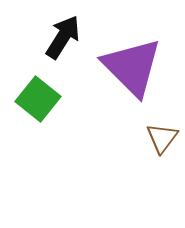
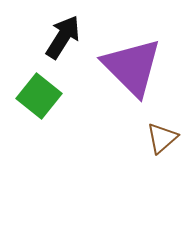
green square: moved 1 px right, 3 px up
brown triangle: rotated 12 degrees clockwise
